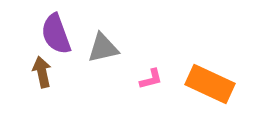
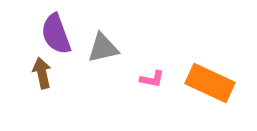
brown arrow: moved 1 px down
pink L-shape: moved 1 px right; rotated 25 degrees clockwise
orange rectangle: moved 1 px up
